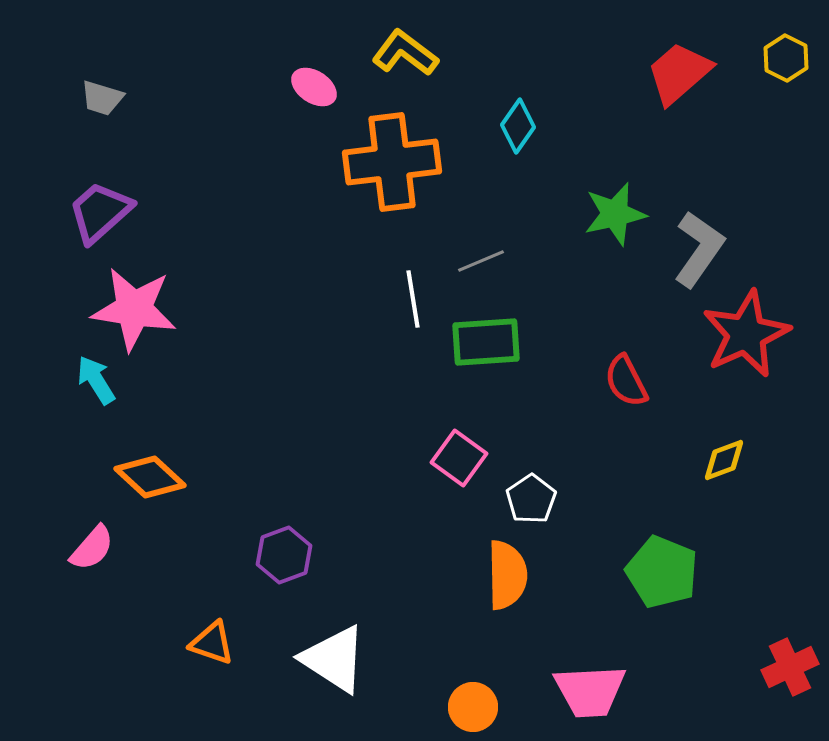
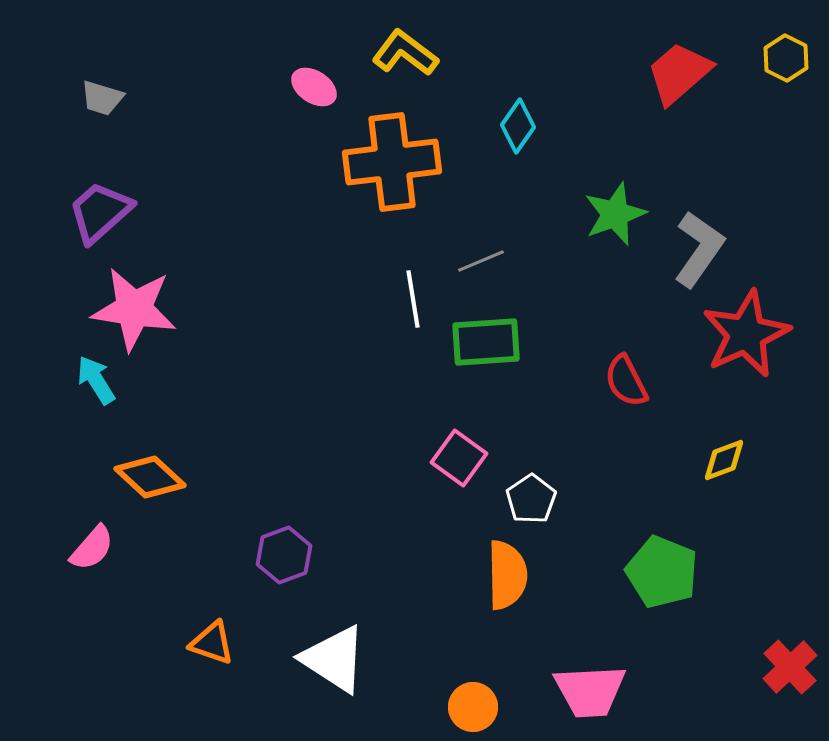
green star: rotated 8 degrees counterclockwise
red cross: rotated 18 degrees counterclockwise
